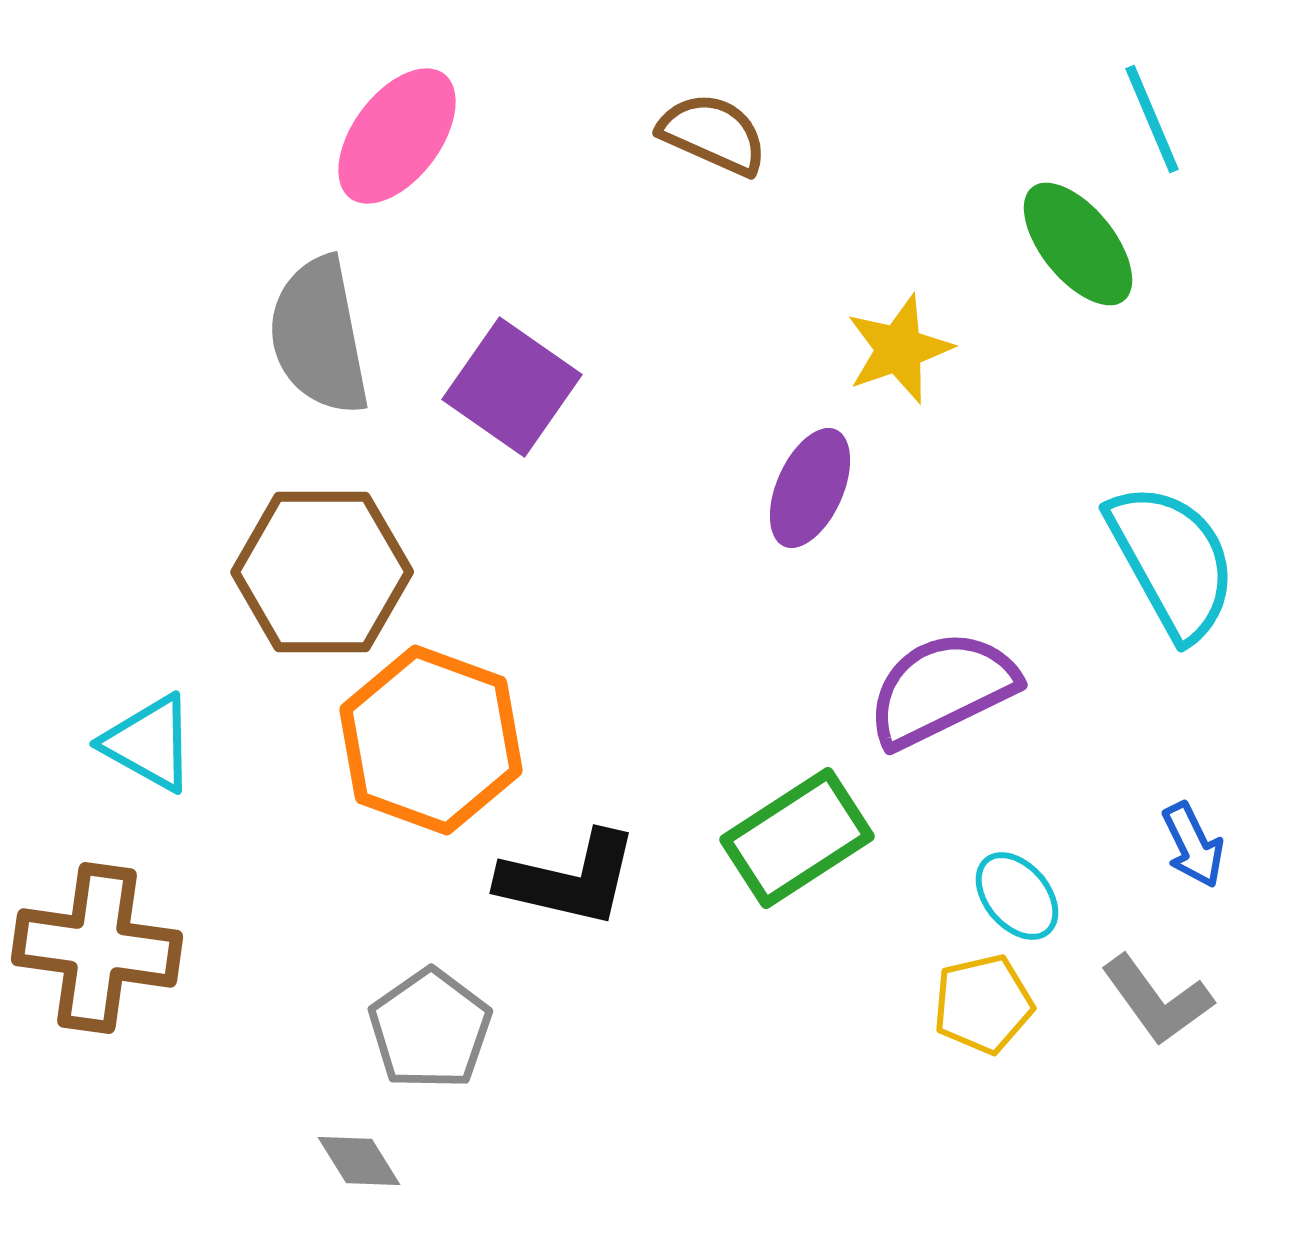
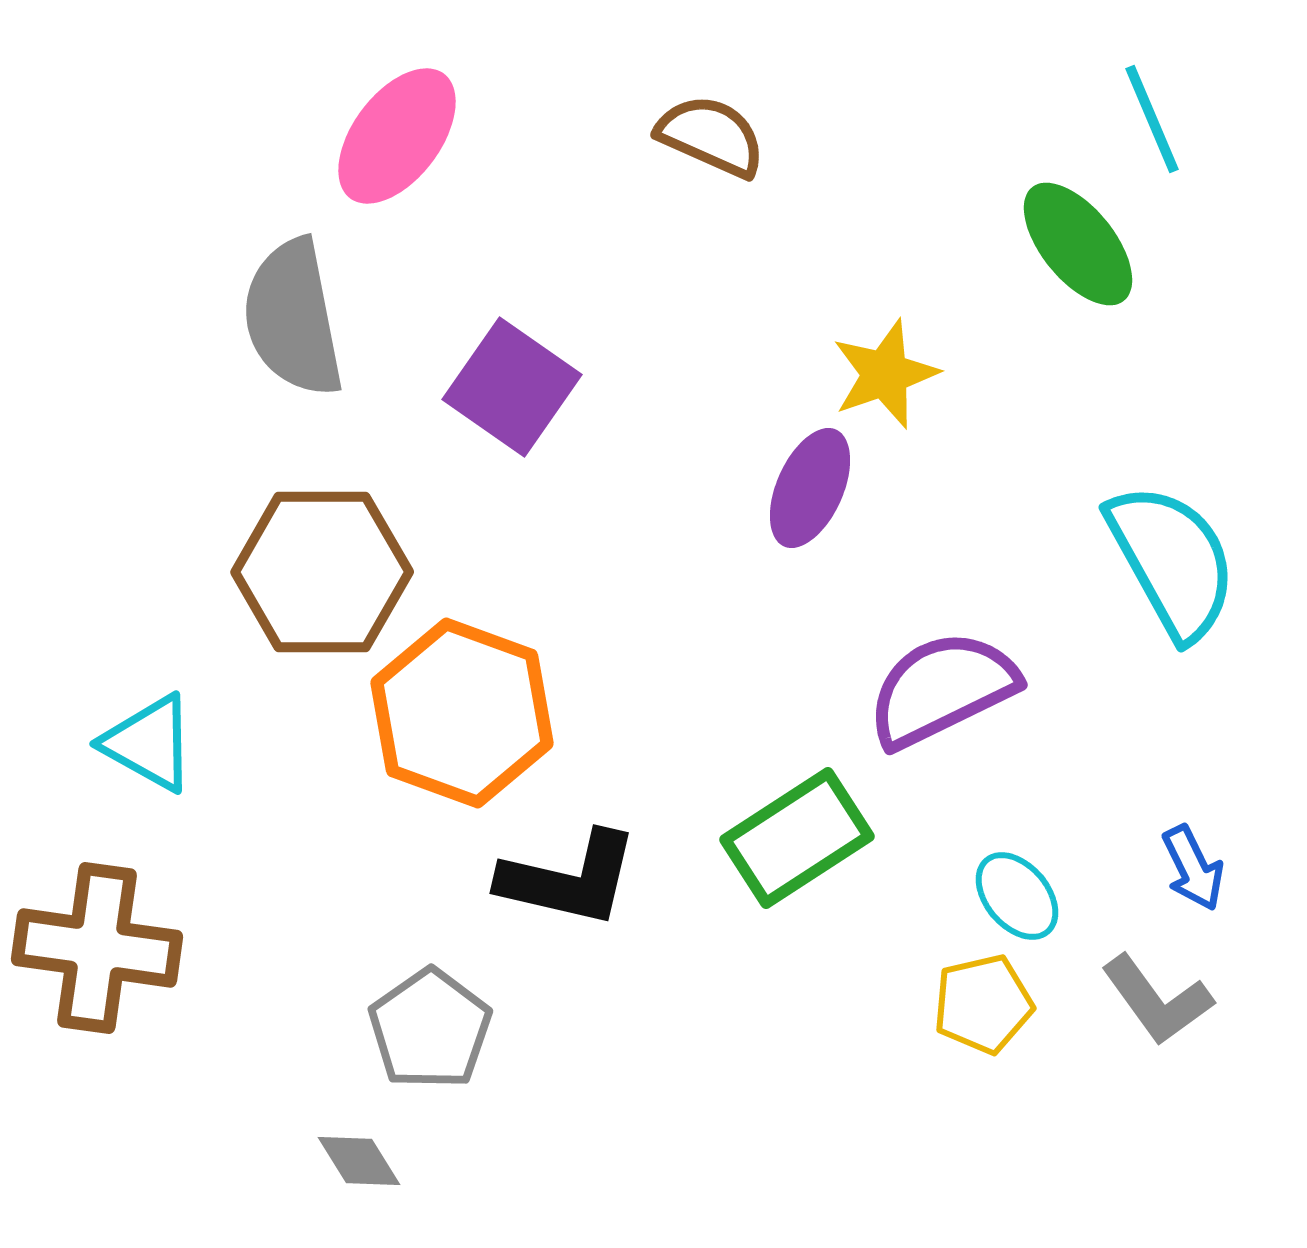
brown semicircle: moved 2 px left, 2 px down
gray semicircle: moved 26 px left, 18 px up
yellow star: moved 14 px left, 25 px down
orange hexagon: moved 31 px right, 27 px up
blue arrow: moved 23 px down
